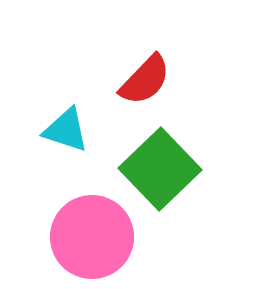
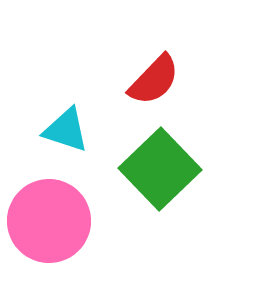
red semicircle: moved 9 px right
pink circle: moved 43 px left, 16 px up
